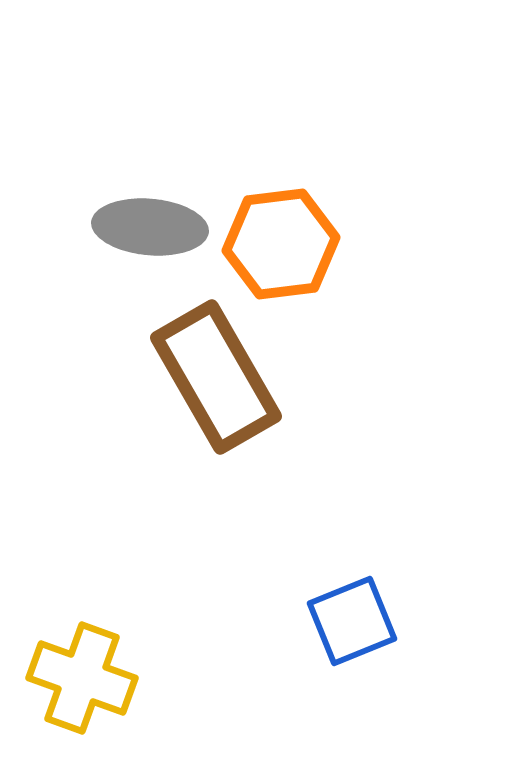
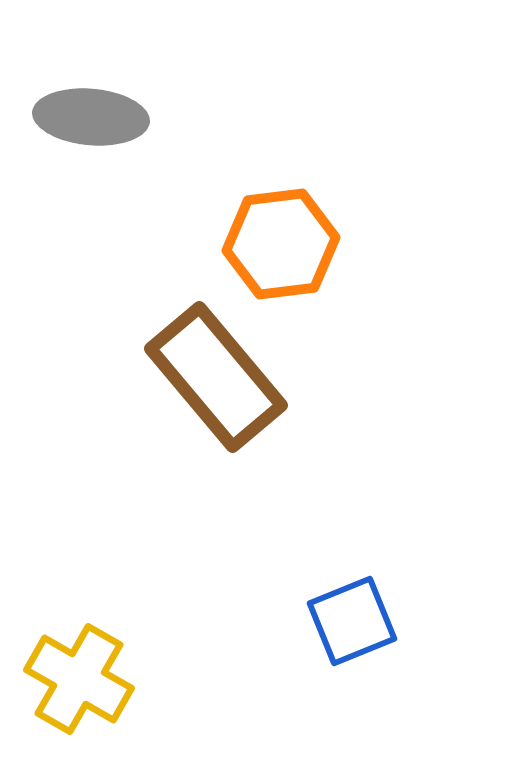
gray ellipse: moved 59 px left, 110 px up
brown rectangle: rotated 10 degrees counterclockwise
yellow cross: moved 3 px left, 1 px down; rotated 10 degrees clockwise
